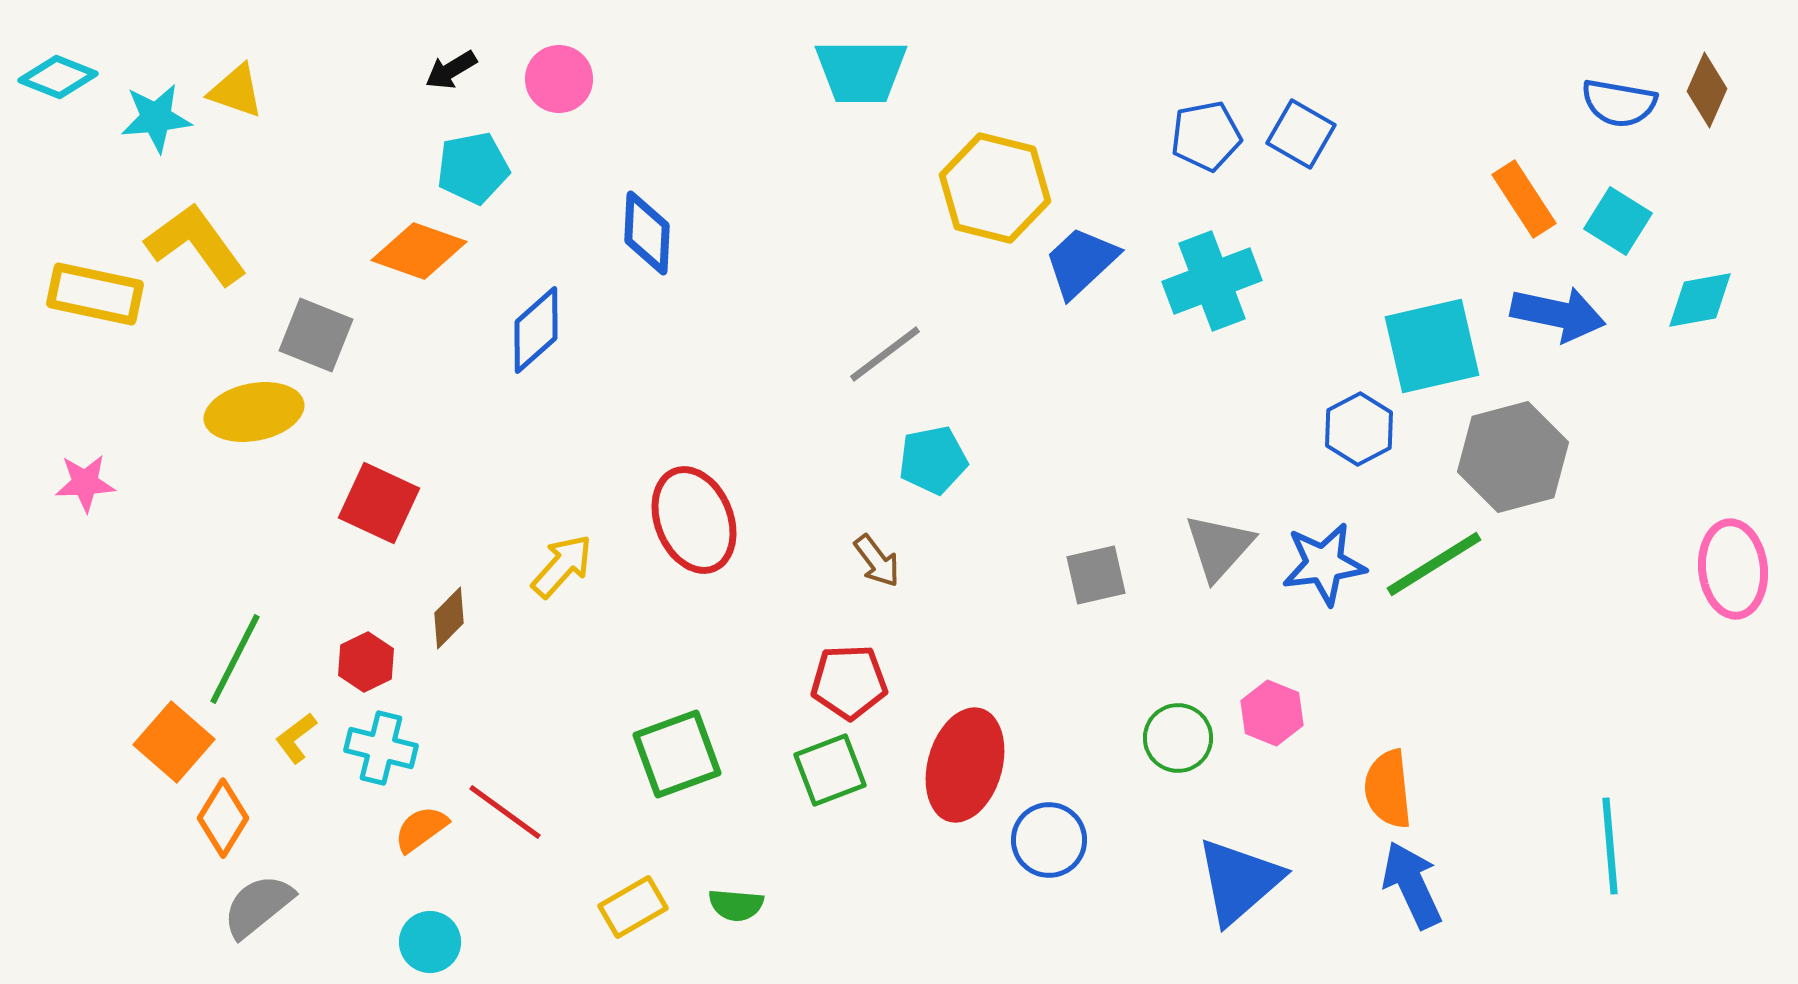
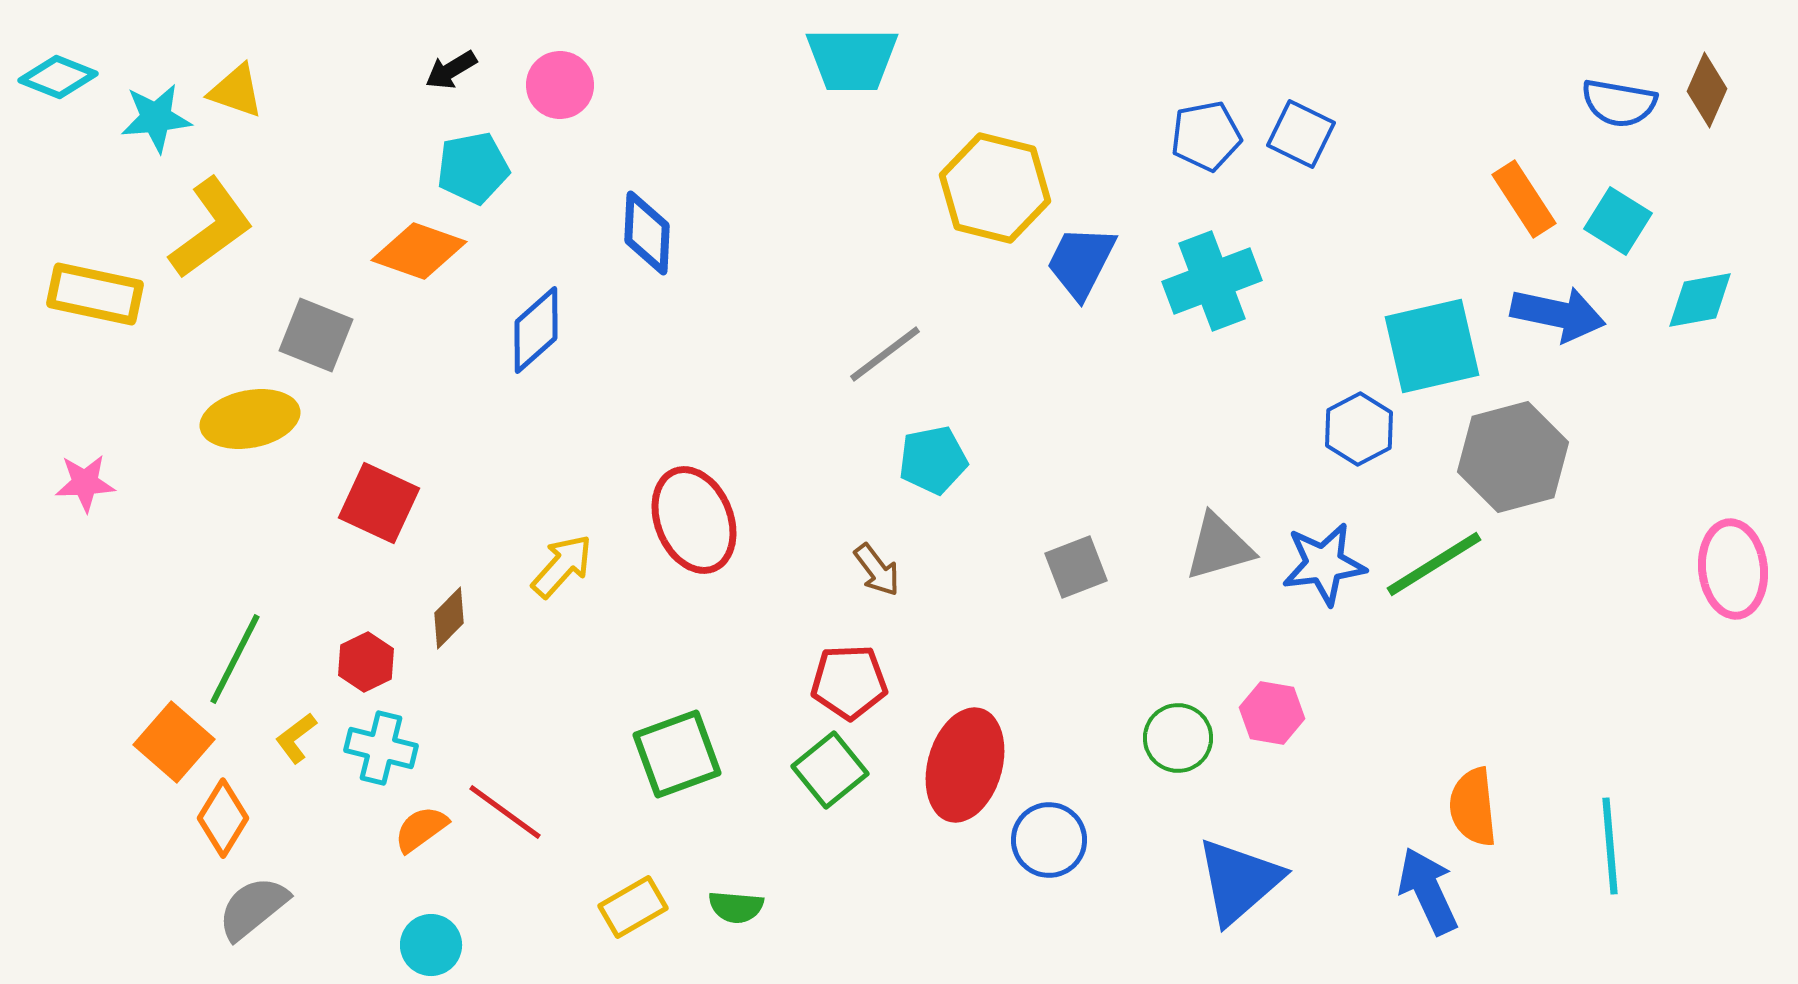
cyan trapezoid at (861, 71): moved 9 px left, 12 px up
pink circle at (559, 79): moved 1 px right, 6 px down
blue square at (1301, 134): rotated 4 degrees counterclockwise
yellow L-shape at (196, 244): moved 15 px right, 16 px up; rotated 90 degrees clockwise
blue trapezoid at (1081, 262): rotated 20 degrees counterclockwise
yellow ellipse at (254, 412): moved 4 px left, 7 px down
gray triangle at (1219, 547): rotated 32 degrees clockwise
brown arrow at (877, 561): moved 9 px down
gray square at (1096, 575): moved 20 px left, 8 px up; rotated 8 degrees counterclockwise
pink hexagon at (1272, 713): rotated 12 degrees counterclockwise
green square at (830, 770): rotated 18 degrees counterclockwise
orange semicircle at (1388, 789): moved 85 px right, 18 px down
blue arrow at (1412, 885): moved 16 px right, 6 px down
green semicircle at (736, 905): moved 2 px down
gray semicircle at (258, 906): moved 5 px left, 2 px down
cyan circle at (430, 942): moved 1 px right, 3 px down
